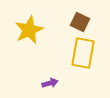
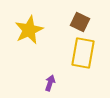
purple arrow: rotated 56 degrees counterclockwise
